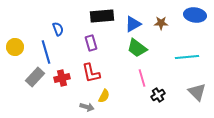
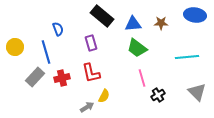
black rectangle: rotated 45 degrees clockwise
blue triangle: rotated 24 degrees clockwise
gray arrow: rotated 48 degrees counterclockwise
